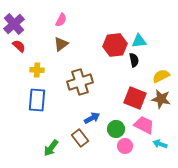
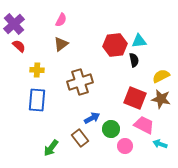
green circle: moved 5 px left
